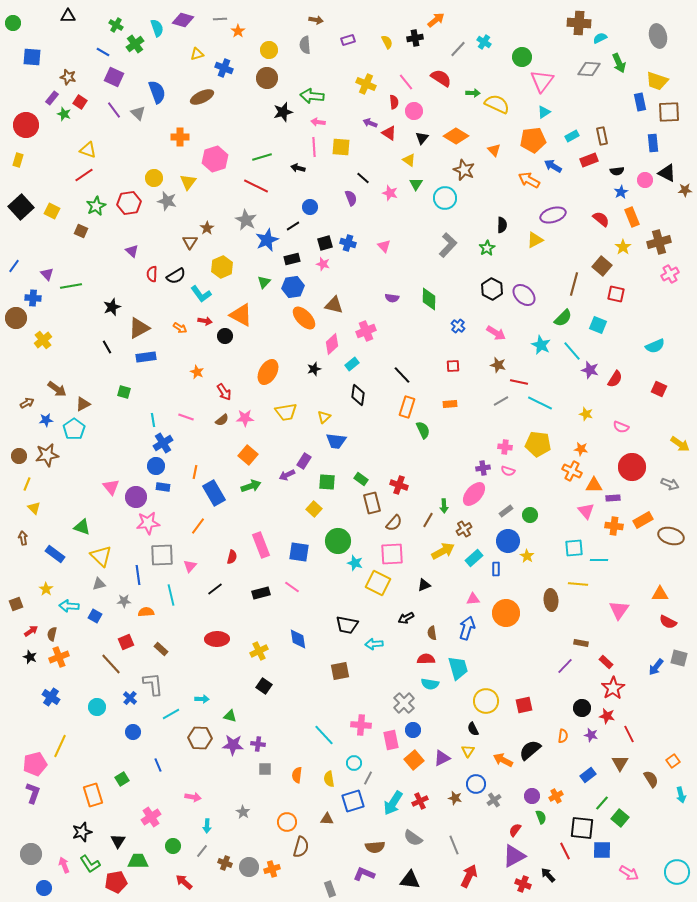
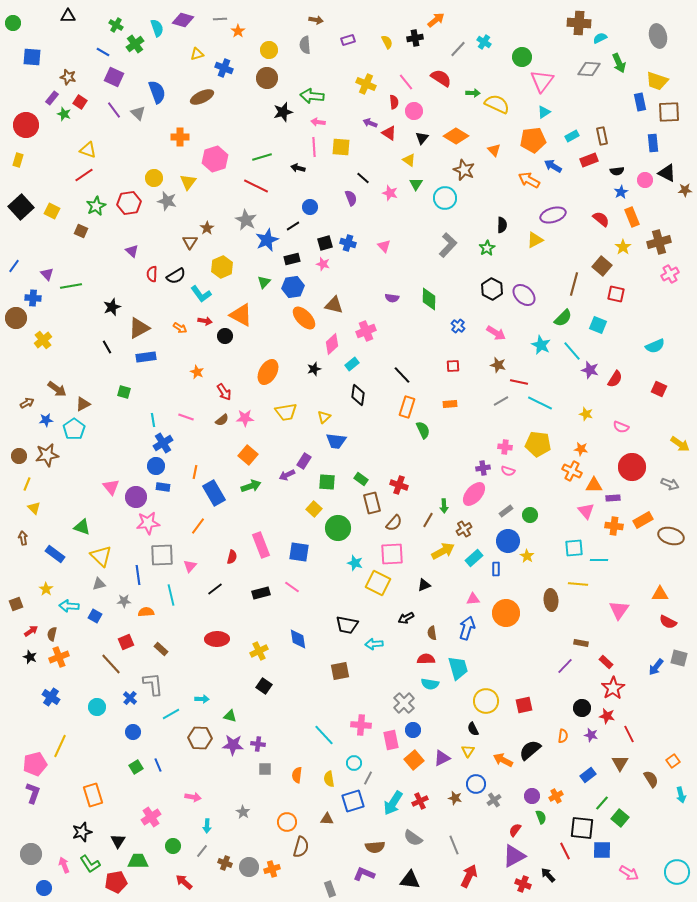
green circle at (338, 541): moved 13 px up
green square at (122, 779): moved 14 px right, 12 px up
